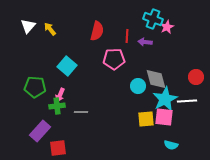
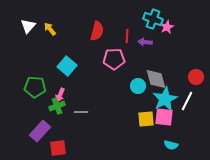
white line: rotated 60 degrees counterclockwise
green cross: rotated 14 degrees counterclockwise
